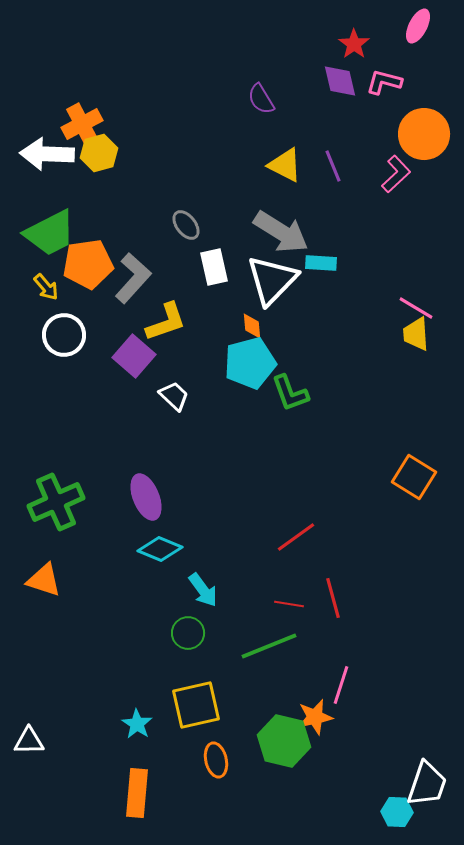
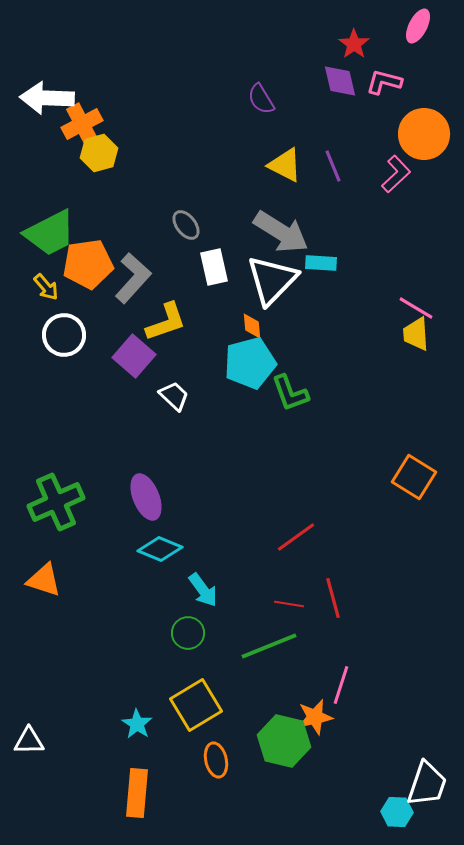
white arrow at (47, 154): moved 56 px up
yellow square at (196, 705): rotated 18 degrees counterclockwise
